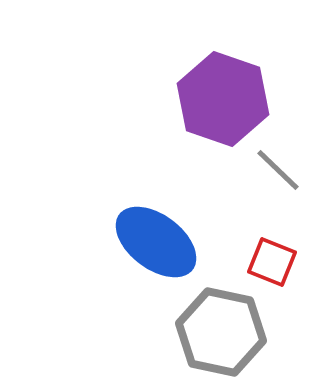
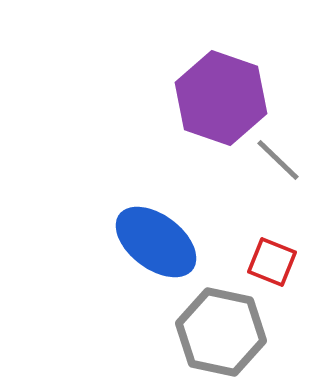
purple hexagon: moved 2 px left, 1 px up
gray line: moved 10 px up
